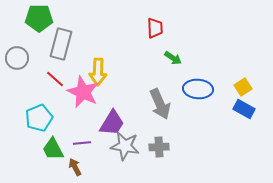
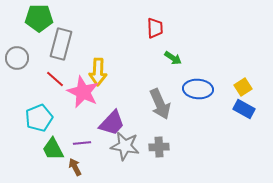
purple trapezoid: rotated 12 degrees clockwise
